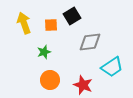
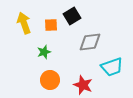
cyan trapezoid: rotated 15 degrees clockwise
